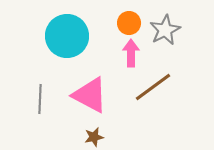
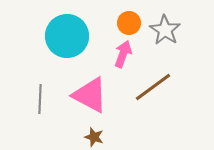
gray star: rotated 12 degrees counterclockwise
pink arrow: moved 8 px left, 1 px down; rotated 20 degrees clockwise
brown star: rotated 30 degrees clockwise
